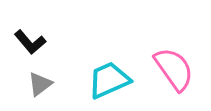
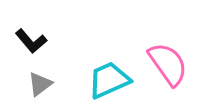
black L-shape: moved 1 px right, 1 px up
pink semicircle: moved 6 px left, 5 px up
